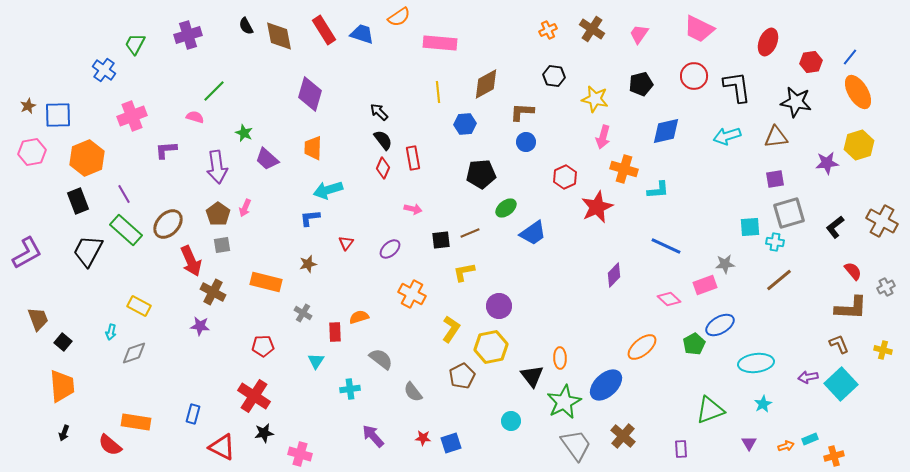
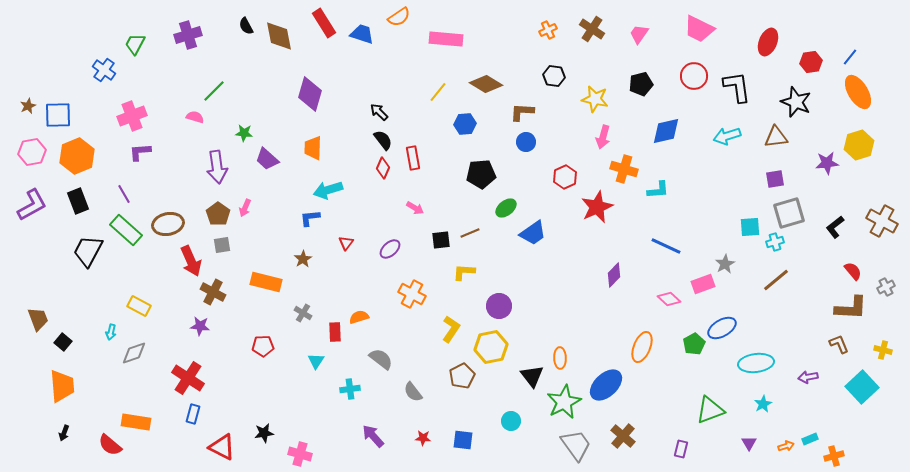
red rectangle at (324, 30): moved 7 px up
pink rectangle at (440, 43): moved 6 px right, 4 px up
brown diamond at (486, 84): rotated 60 degrees clockwise
yellow line at (438, 92): rotated 45 degrees clockwise
black star at (796, 102): rotated 12 degrees clockwise
green star at (244, 133): rotated 18 degrees counterclockwise
purple L-shape at (166, 150): moved 26 px left, 2 px down
orange hexagon at (87, 158): moved 10 px left, 2 px up
pink arrow at (413, 209): moved 2 px right, 1 px up; rotated 18 degrees clockwise
brown ellipse at (168, 224): rotated 36 degrees clockwise
cyan cross at (775, 242): rotated 24 degrees counterclockwise
purple L-shape at (27, 253): moved 5 px right, 48 px up
brown star at (308, 264): moved 5 px left, 5 px up; rotated 18 degrees counterclockwise
gray star at (725, 264): rotated 24 degrees counterclockwise
yellow L-shape at (464, 272): rotated 15 degrees clockwise
brown line at (779, 280): moved 3 px left
pink rectangle at (705, 285): moved 2 px left, 1 px up
blue ellipse at (720, 325): moved 2 px right, 3 px down
orange ellipse at (642, 347): rotated 28 degrees counterclockwise
cyan square at (841, 384): moved 21 px right, 3 px down
red cross at (254, 396): moved 66 px left, 18 px up
blue square at (451, 443): moved 12 px right, 3 px up; rotated 25 degrees clockwise
purple rectangle at (681, 449): rotated 18 degrees clockwise
